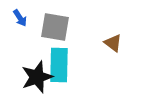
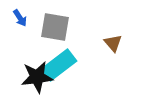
brown triangle: rotated 12 degrees clockwise
cyan rectangle: rotated 52 degrees clockwise
black star: rotated 12 degrees clockwise
